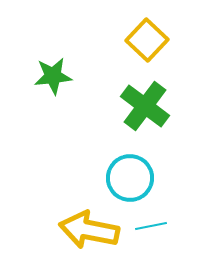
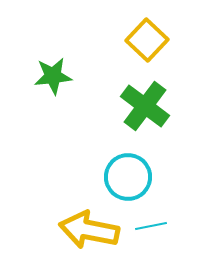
cyan circle: moved 2 px left, 1 px up
